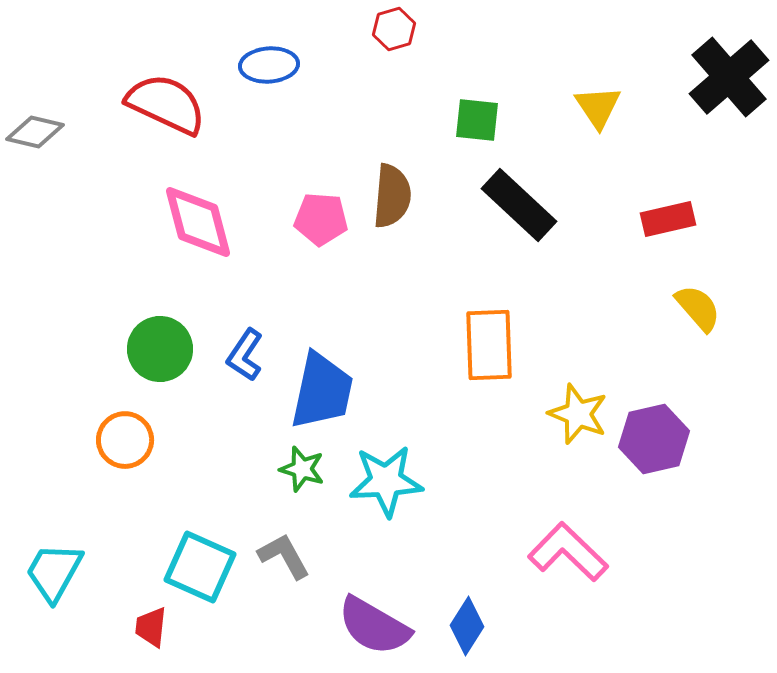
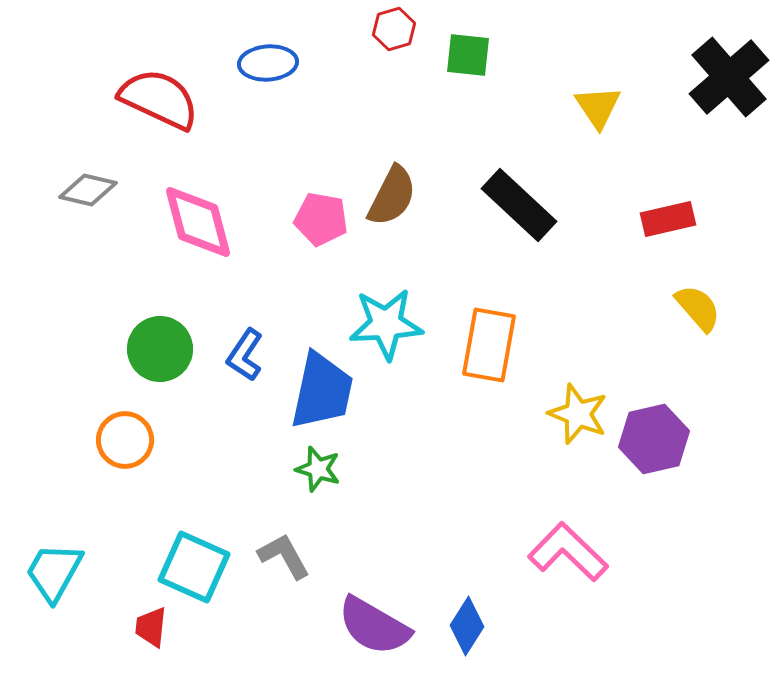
blue ellipse: moved 1 px left, 2 px up
red semicircle: moved 7 px left, 5 px up
green square: moved 9 px left, 65 px up
gray diamond: moved 53 px right, 58 px down
brown semicircle: rotated 22 degrees clockwise
pink pentagon: rotated 6 degrees clockwise
orange rectangle: rotated 12 degrees clockwise
green star: moved 16 px right
cyan star: moved 157 px up
cyan square: moved 6 px left
